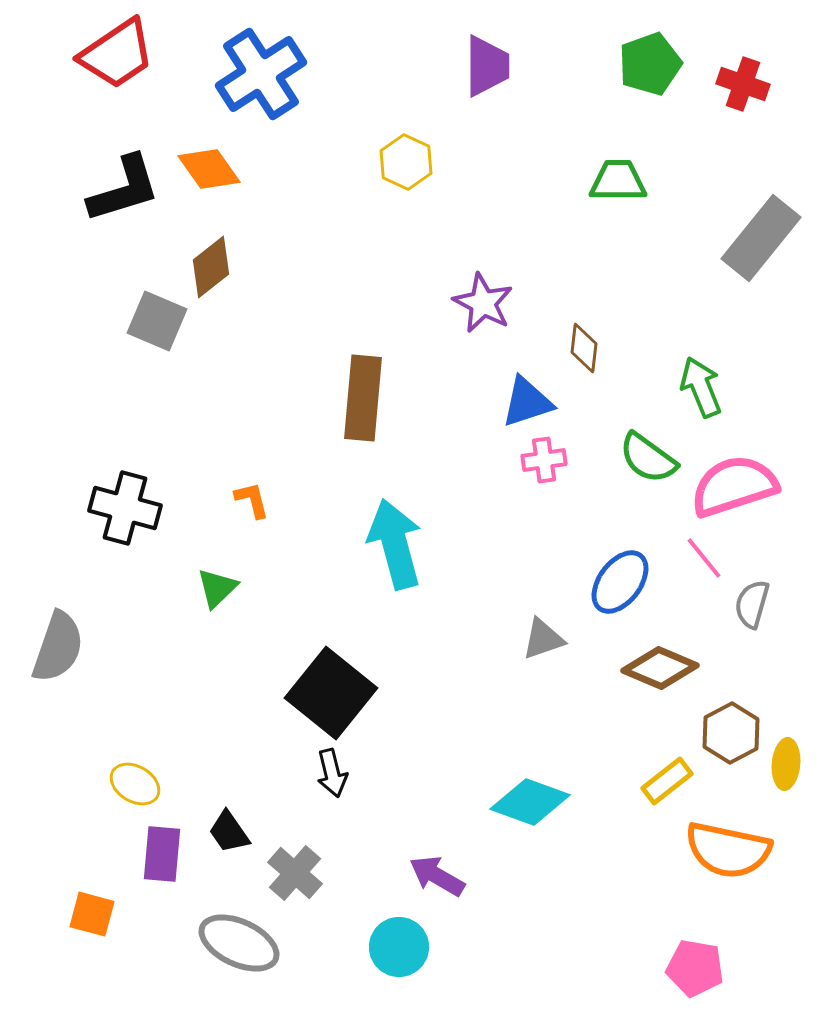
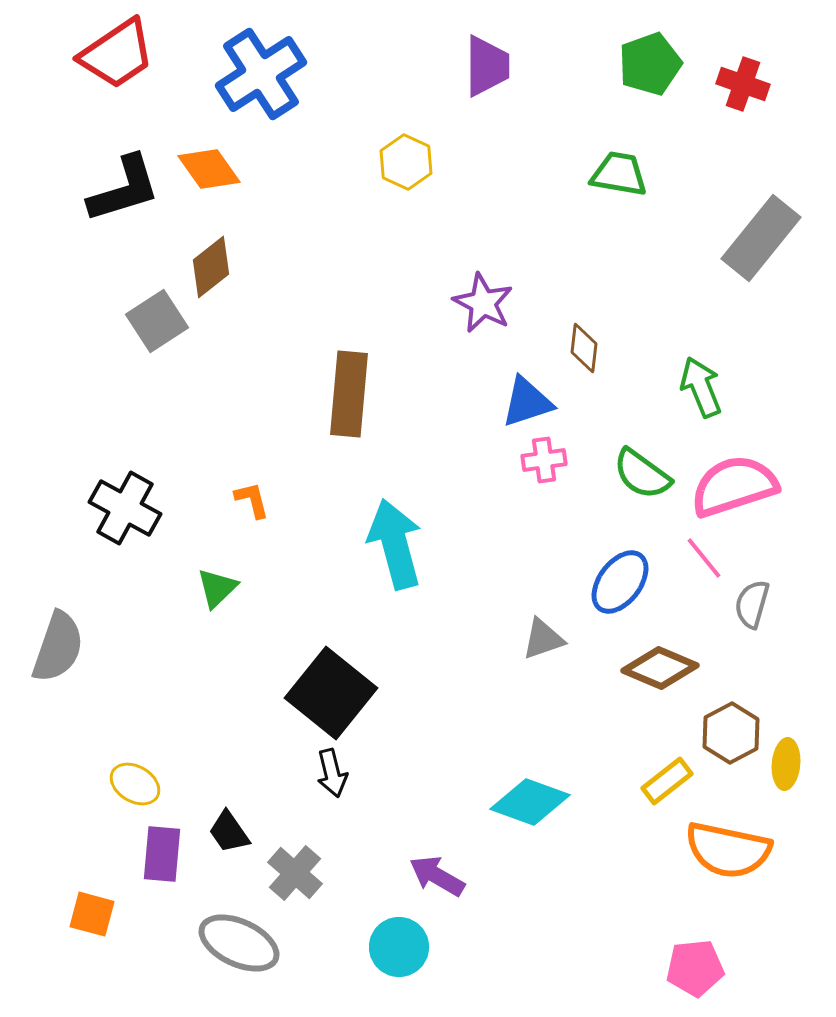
green trapezoid at (618, 181): moved 1 px right, 7 px up; rotated 10 degrees clockwise
gray square at (157, 321): rotated 34 degrees clockwise
brown rectangle at (363, 398): moved 14 px left, 4 px up
green semicircle at (648, 458): moved 6 px left, 16 px down
black cross at (125, 508): rotated 14 degrees clockwise
pink pentagon at (695, 968): rotated 16 degrees counterclockwise
